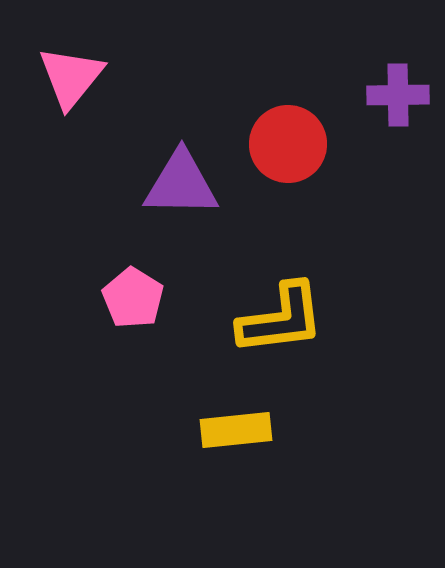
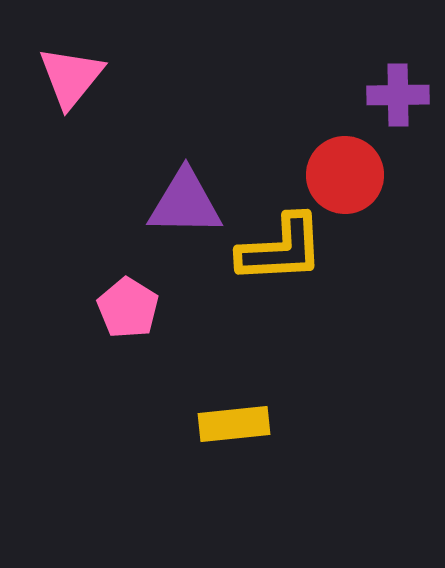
red circle: moved 57 px right, 31 px down
purple triangle: moved 4 px right, 19 px down
pink pentagon: moved 5 px left, 10 px down
yellow L-shape: moved 70 px up; rotated 4 degrees clockwise
yellow rectangle: moved 2 px left, 6 px up
